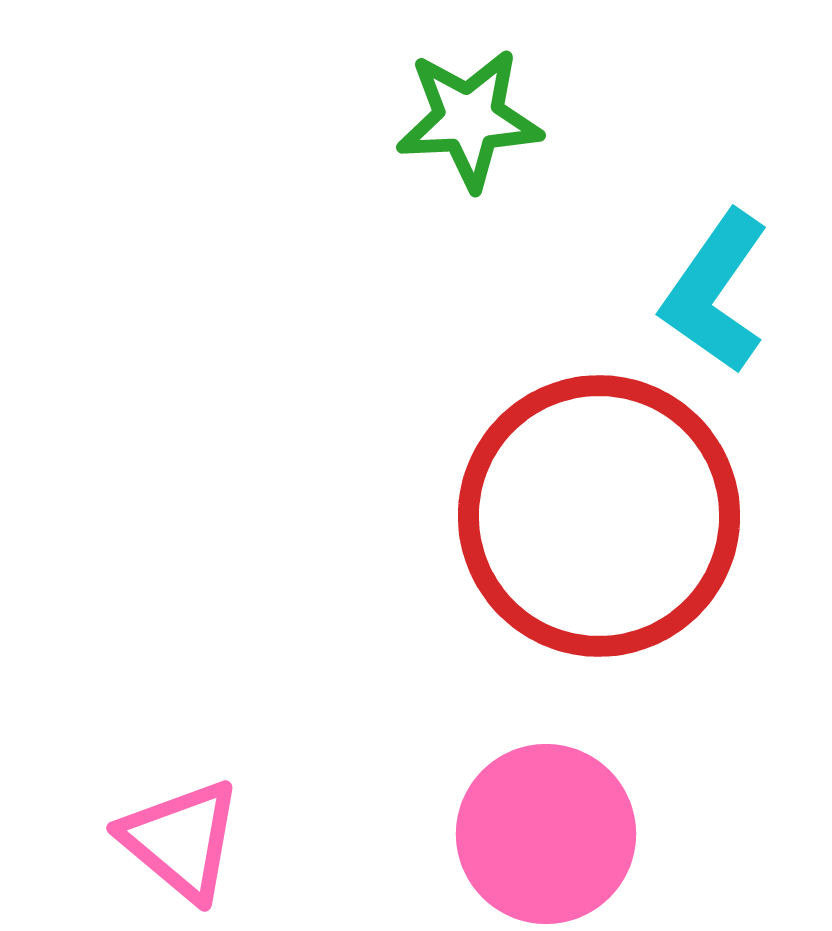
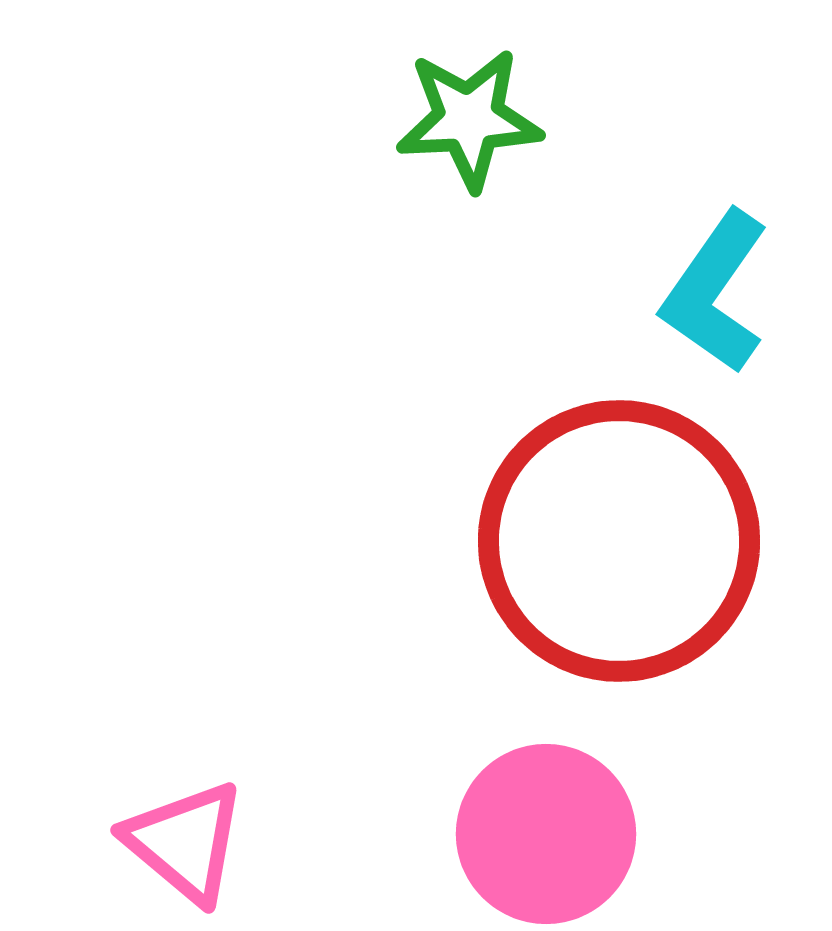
red circle: moved 20 px right, 25 px down
pink triangle: moved 4 px right, 2 px down
